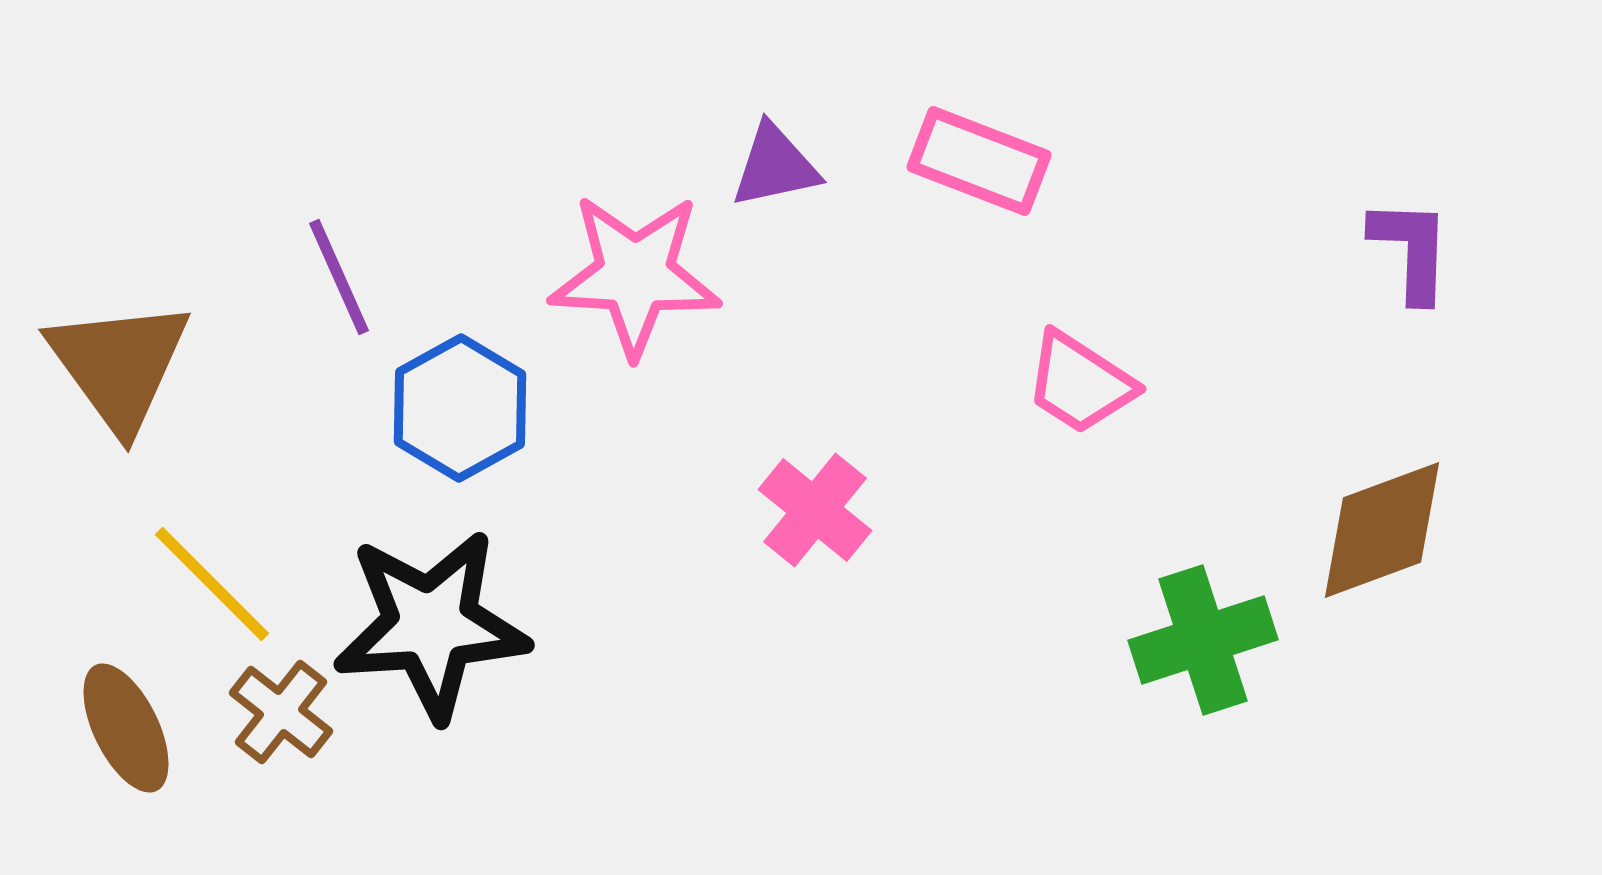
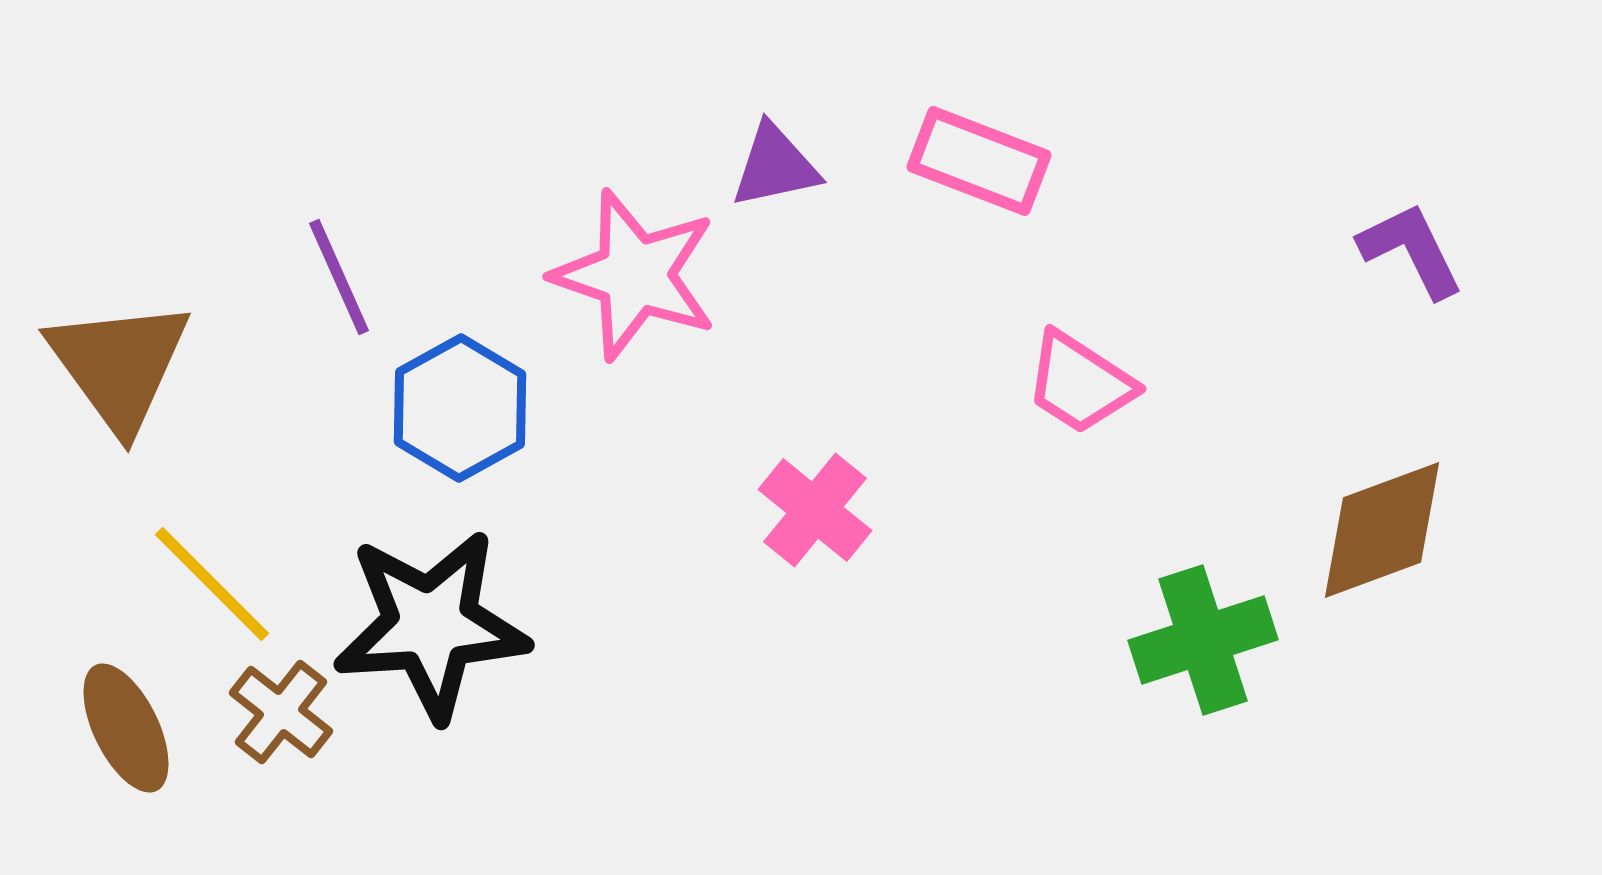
purple L-shape: rotated 28 degrees counterclockwise
pink star: rotated 16 degrees clockwise
